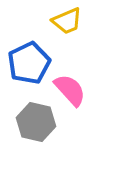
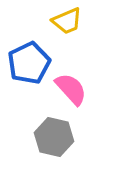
pink semicircle: moved 1 px right, 1 px up
gray hexagon: moved 18 px right, 15 px down
